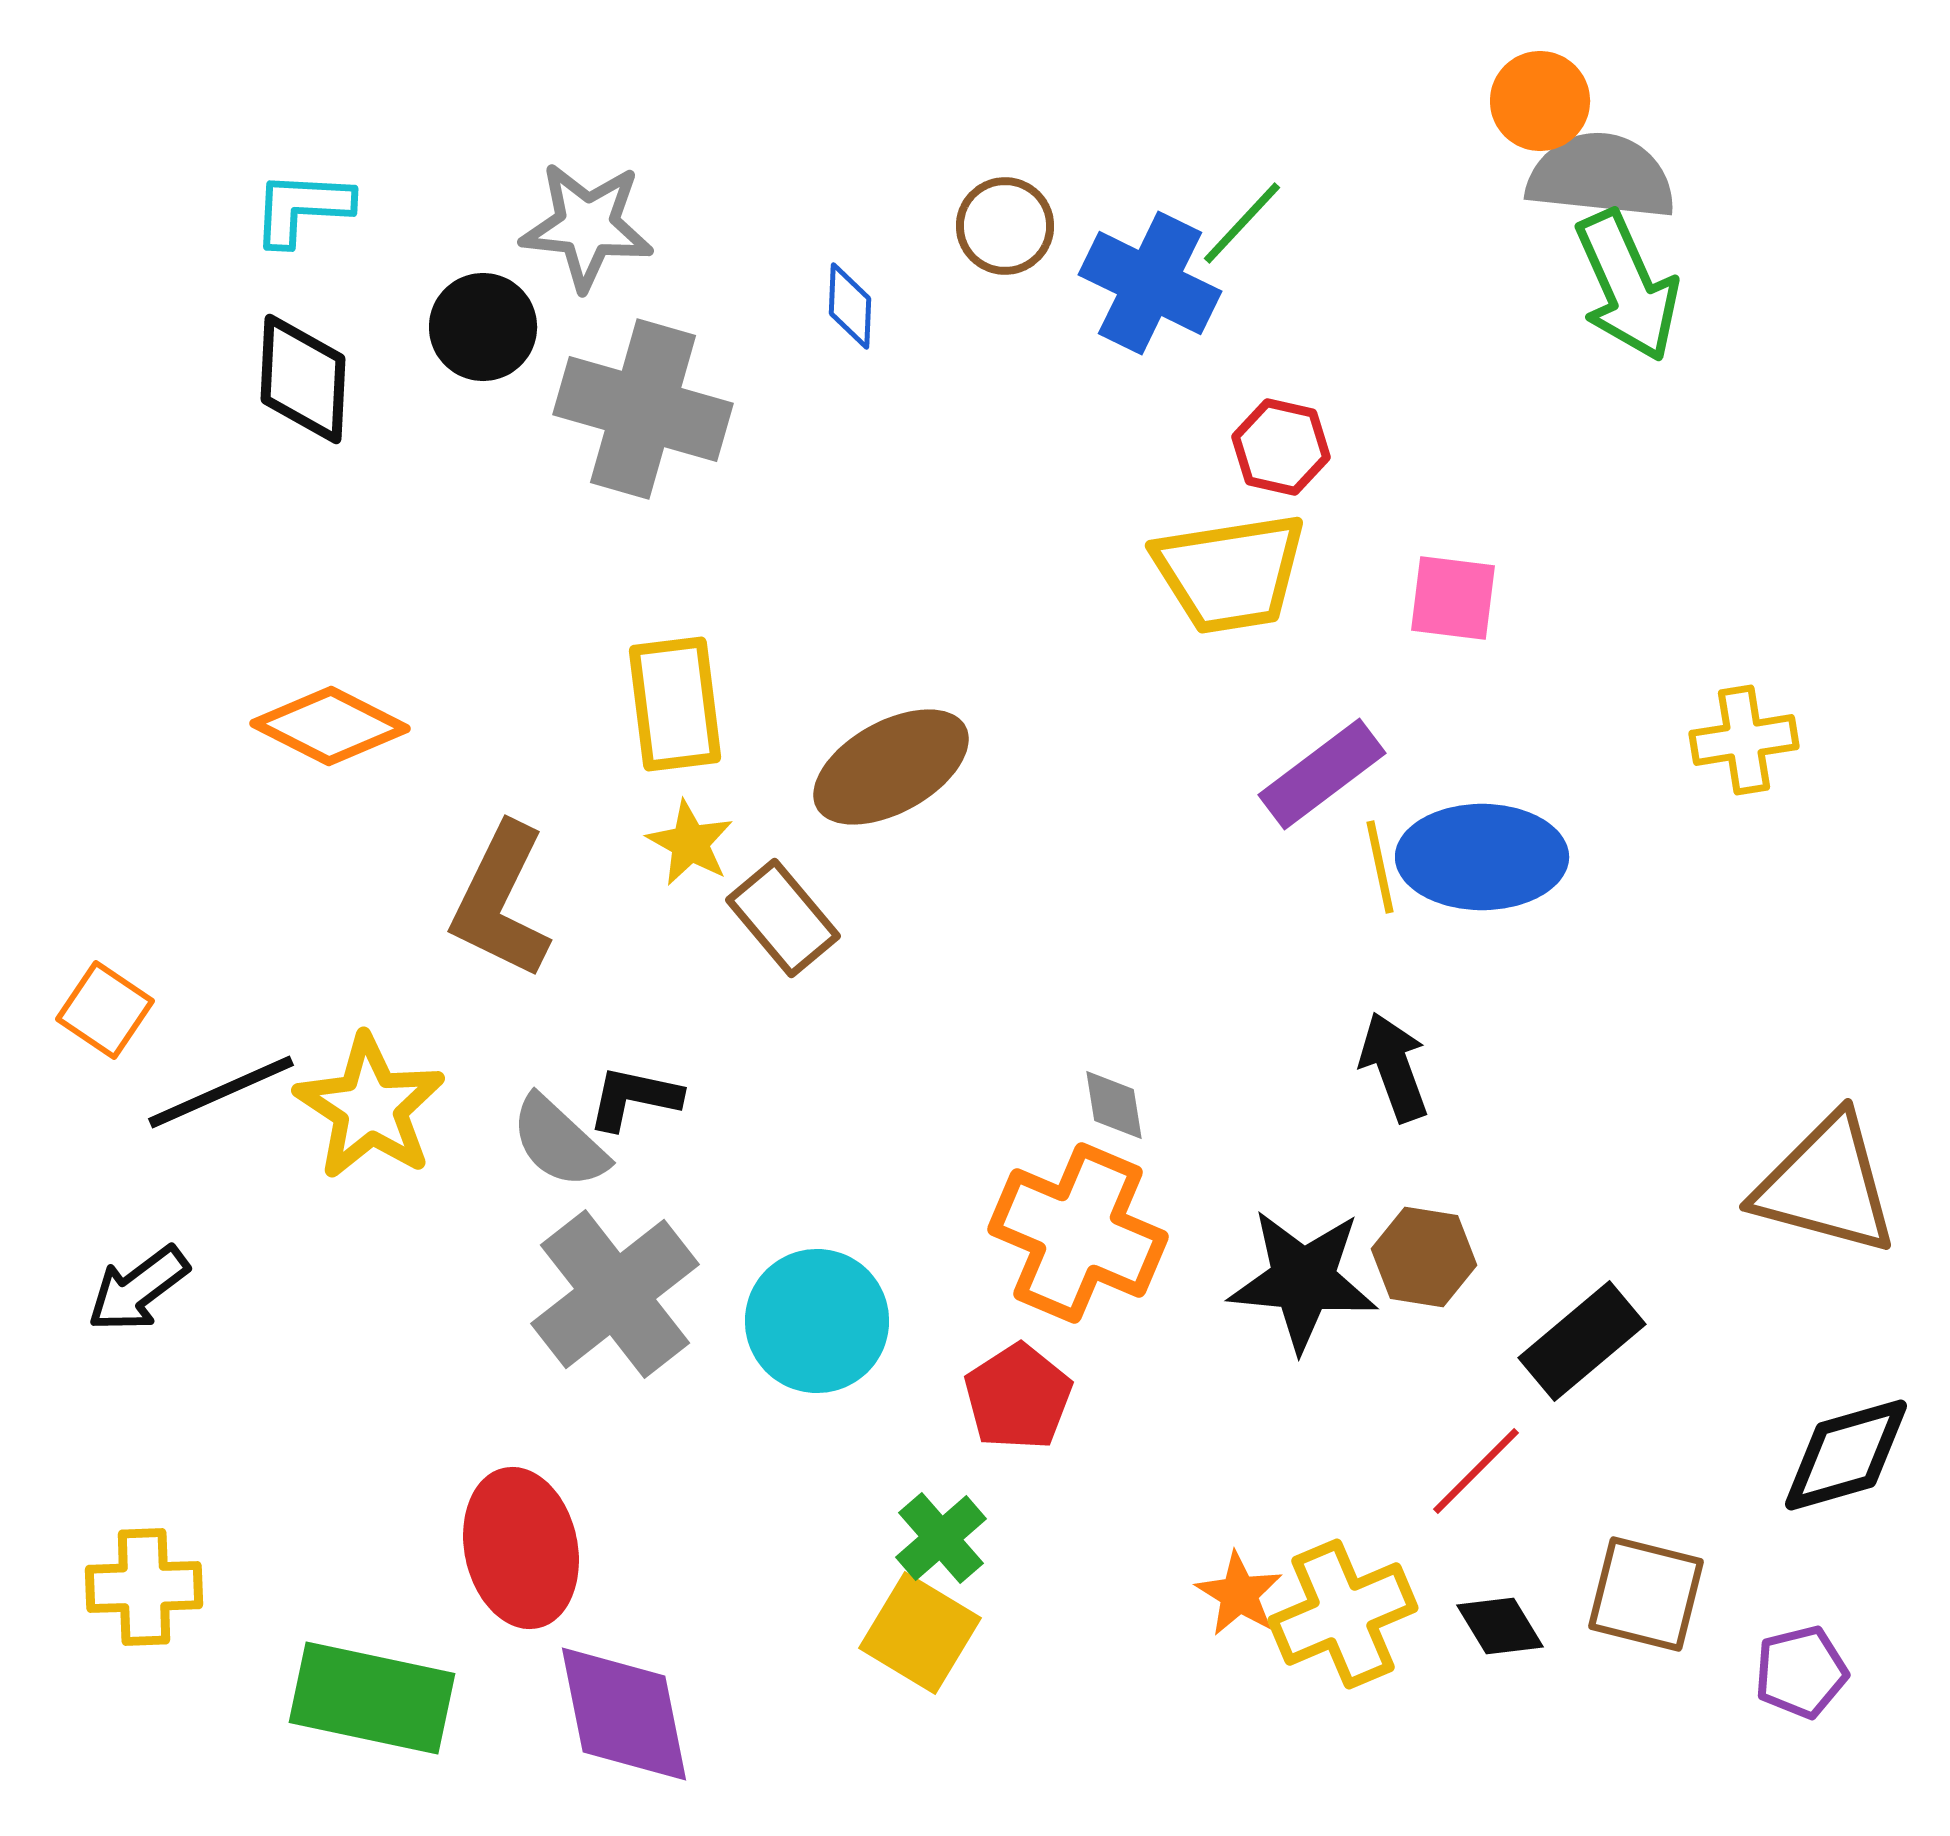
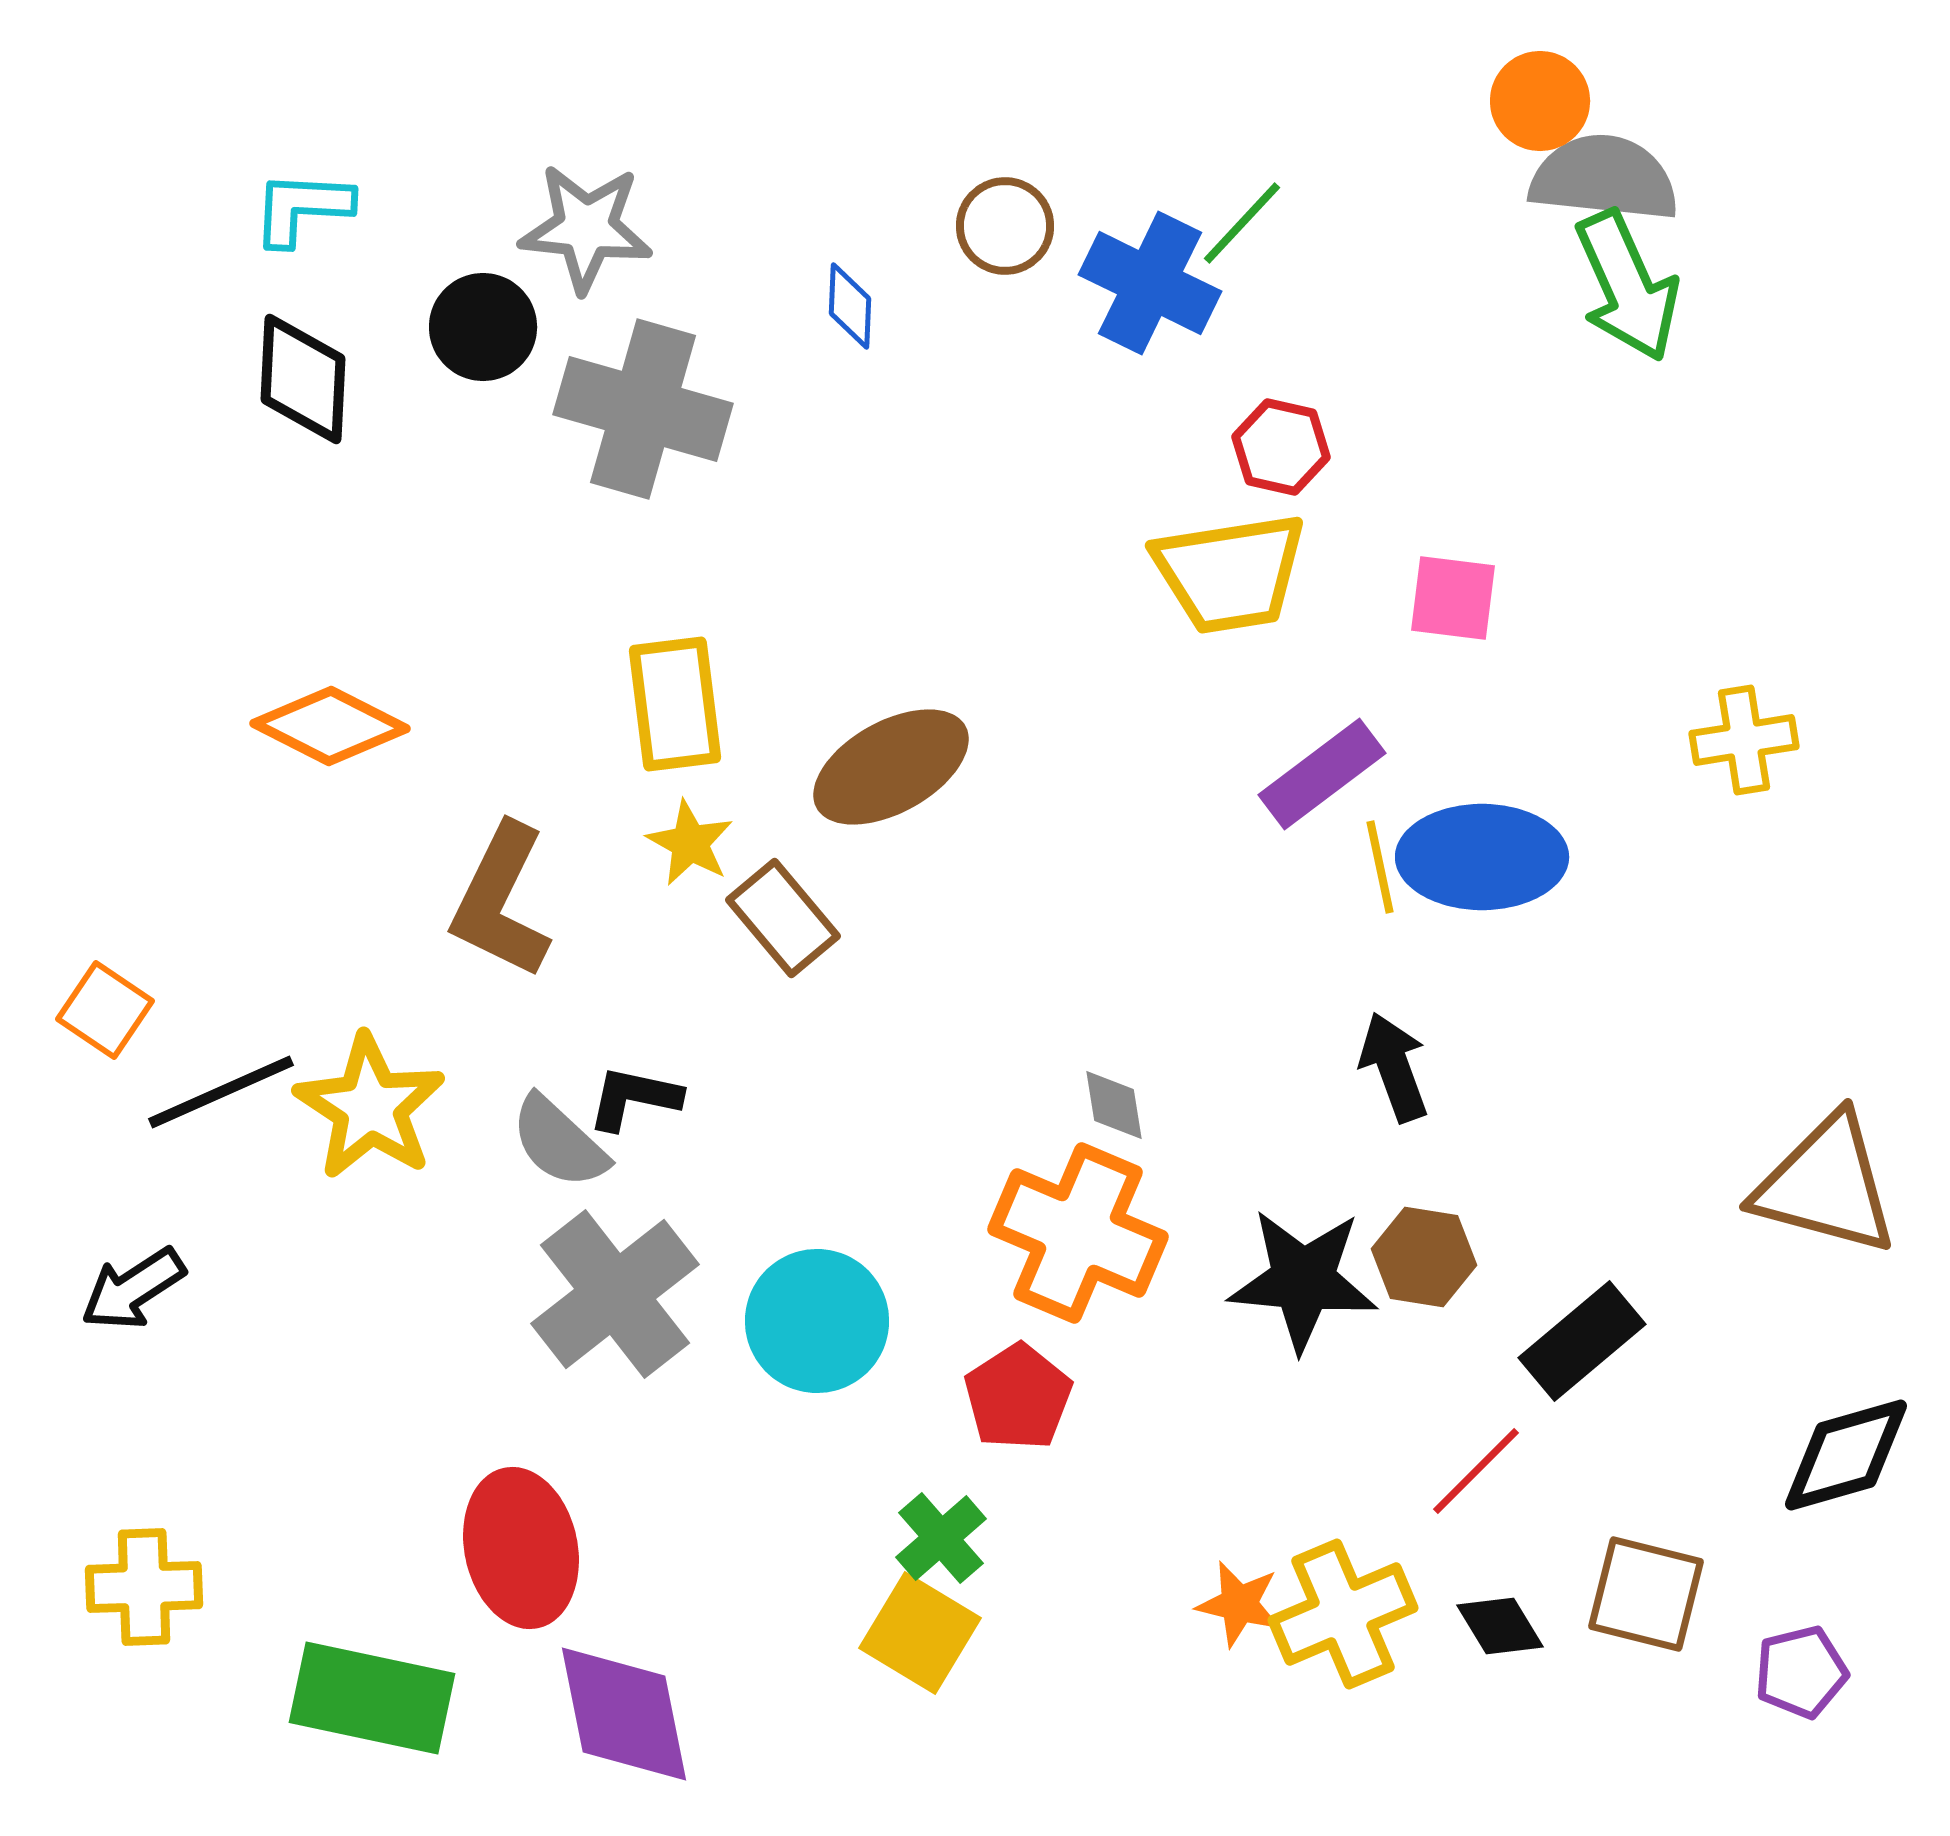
gray semicircle at (1601, 176): moved 3 px right, 2 px down
gray star at (587, 226): moved 1 px left, 2 px down
black arrow at (138, 1289): moved 5 px left; rotated 4 degrees clockwise
orange star at (1239, 1594): moved 10 px down; rotated 18 degrees counterclockwise
